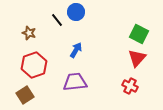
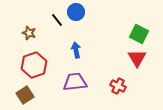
blue arrow: rotated 42 degrees counterclockwise
red triangle: rotated 12 degrees counterclockwise
red cross: moved 12 px left
